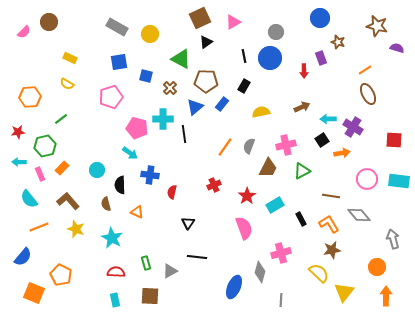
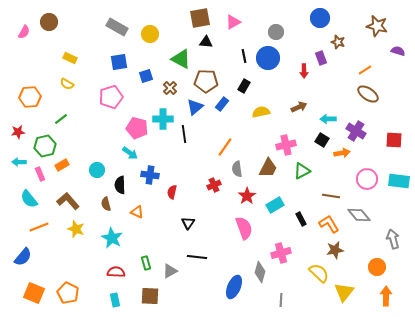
brown square at (200, 18): rotated 15 degrees clockwise
pink semicircle at (24, 32): rotated 16 degrees counterclockwise
black triangle at (206, 42): rotated 40 degrees clockwise
purple semicircle at (397, 48): moved 1 px right, 3 px down
blue circle at (270, 58): moved 2 px left
blue square at (146, 76): rotated 32 degrees counterclockwise
brown ellipse at (368, 94): rotated 30 degrees counterclockwise
brown arrow at (302, 107): moved 3 px left
purple cross at (353, 127): moved 3 px right, 4 px down
black square at (322, 140): rotated 24 degrees counterclockwise
gray semicircle at (249, 146): moved 12 px left, 23 px down; rotated 28 degrees counterclockwise
orange rectangle at (62, 168): moved 3 px up; rotated 16 degrees clockwise
brown star at (332, 250): moved 3 px right
orange pentagon at (61, 275): moved 7 px right, 18 px down
